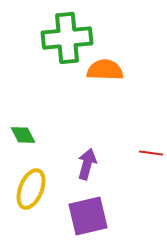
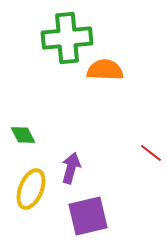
red line: rotated 30 degrees clockwise
purple arrow: moved 16 px left, 4 px down
